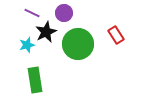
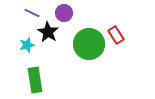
black star: moved 2 px right; rotated 15 degrees counterclockwise
green circle: moved 11 px right
